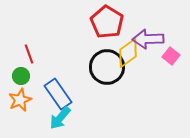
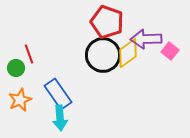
red pentagon: rotated 12 degrees counterclockwise
purple arrow: moved 2 px left
pink square: moved 1 px left, 5 px up
black circle: moved 4 px left, 12 px up
green circle: moved 5 px left, 8 px up
cyan arrow: rotated 45 degrees counterclockwise
